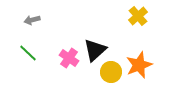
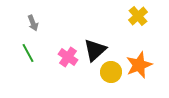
gray arrow: moved 1 px right, 3 px down; rotated 98 degrees counterclockwise
green line: rotated 18 degrees clockwise
pink cross: moved 1 px left, 1 px up
